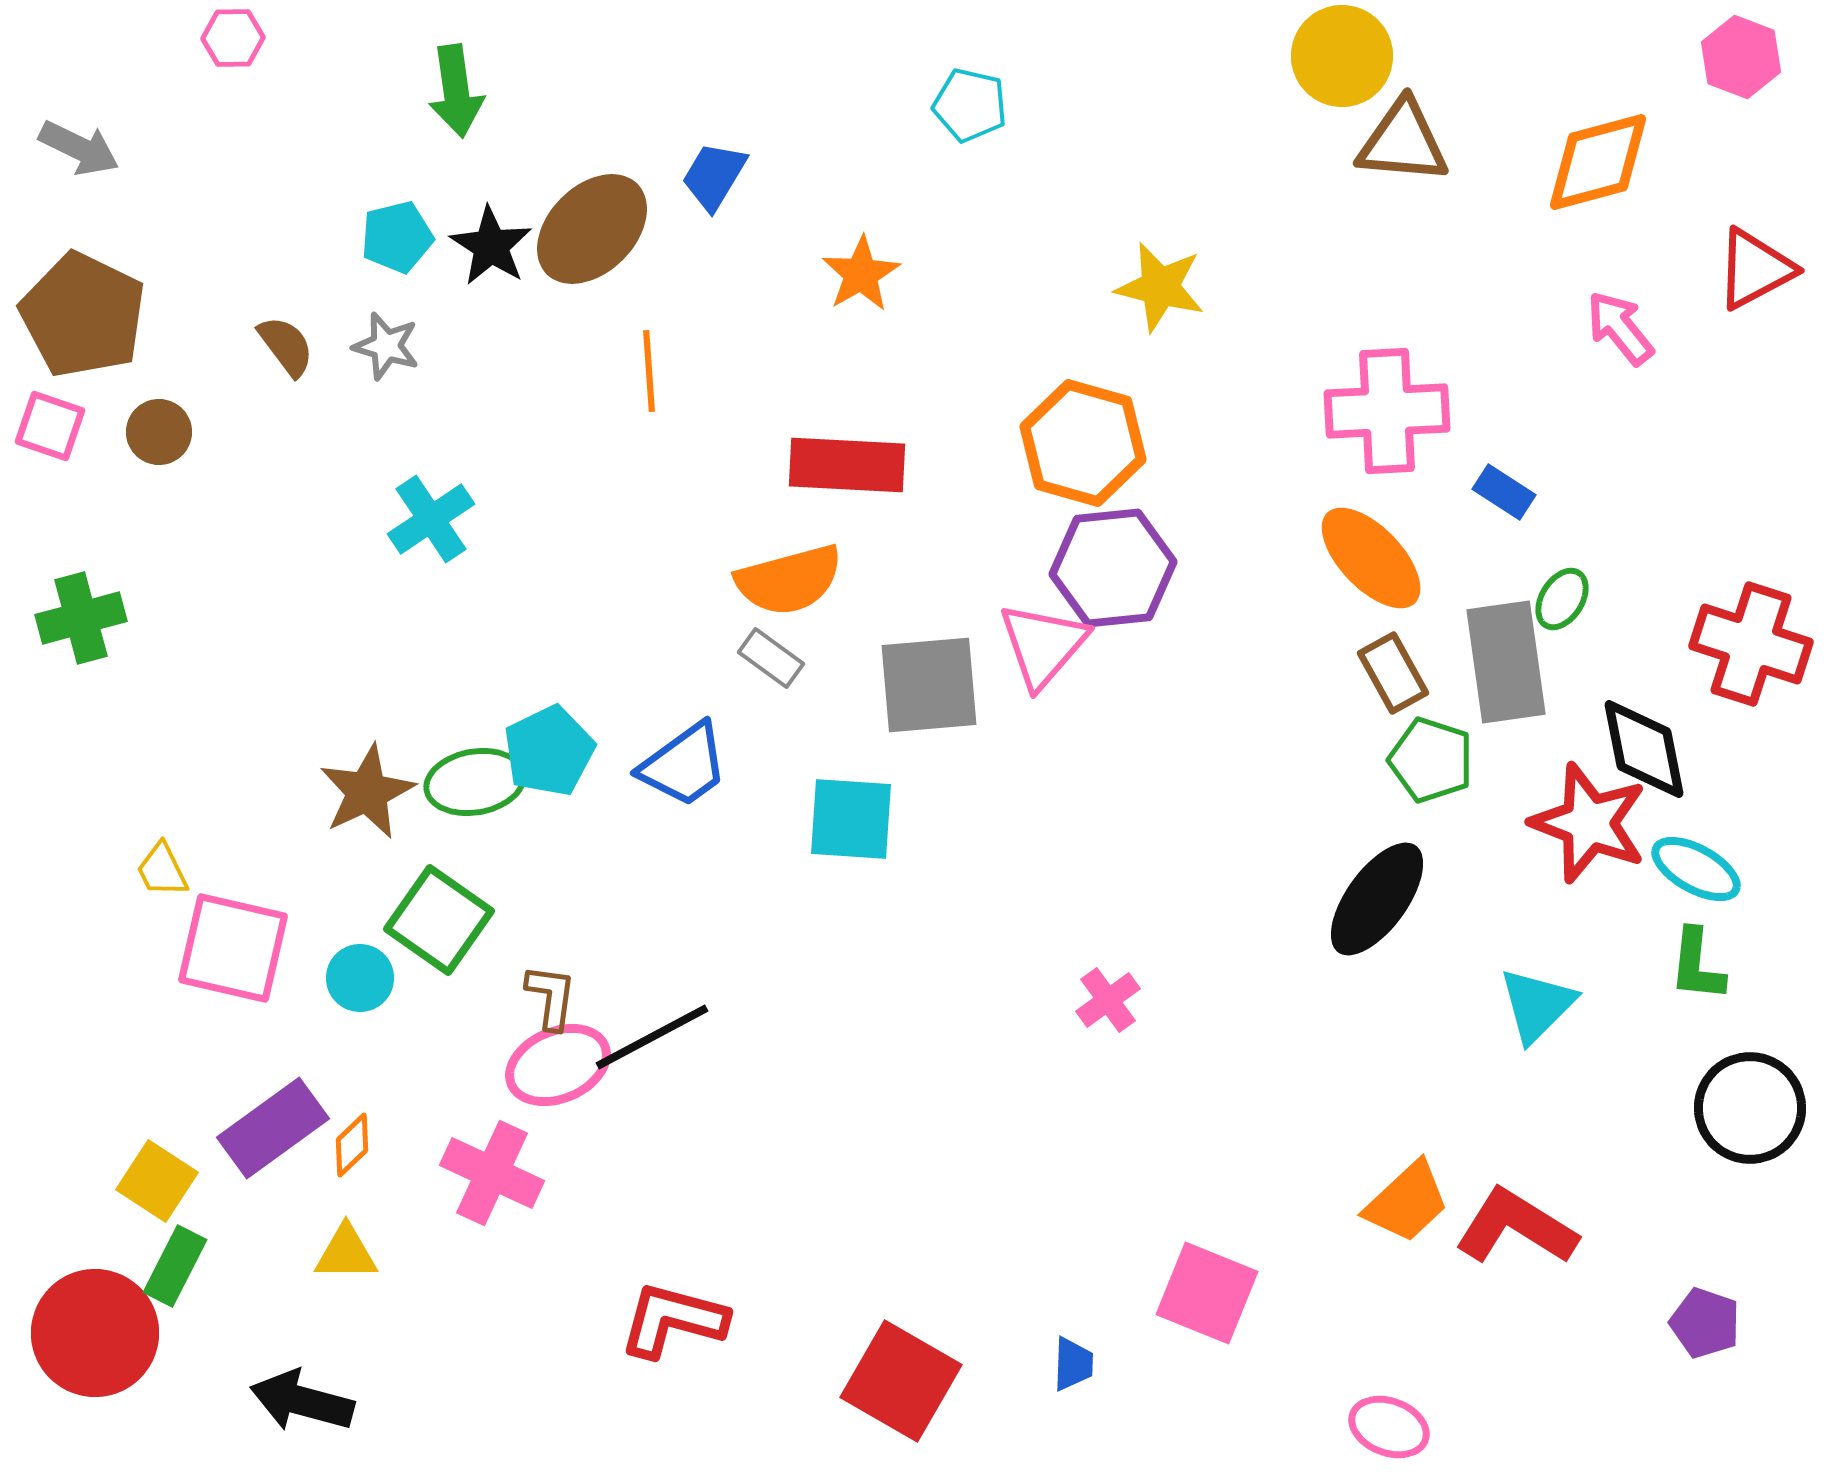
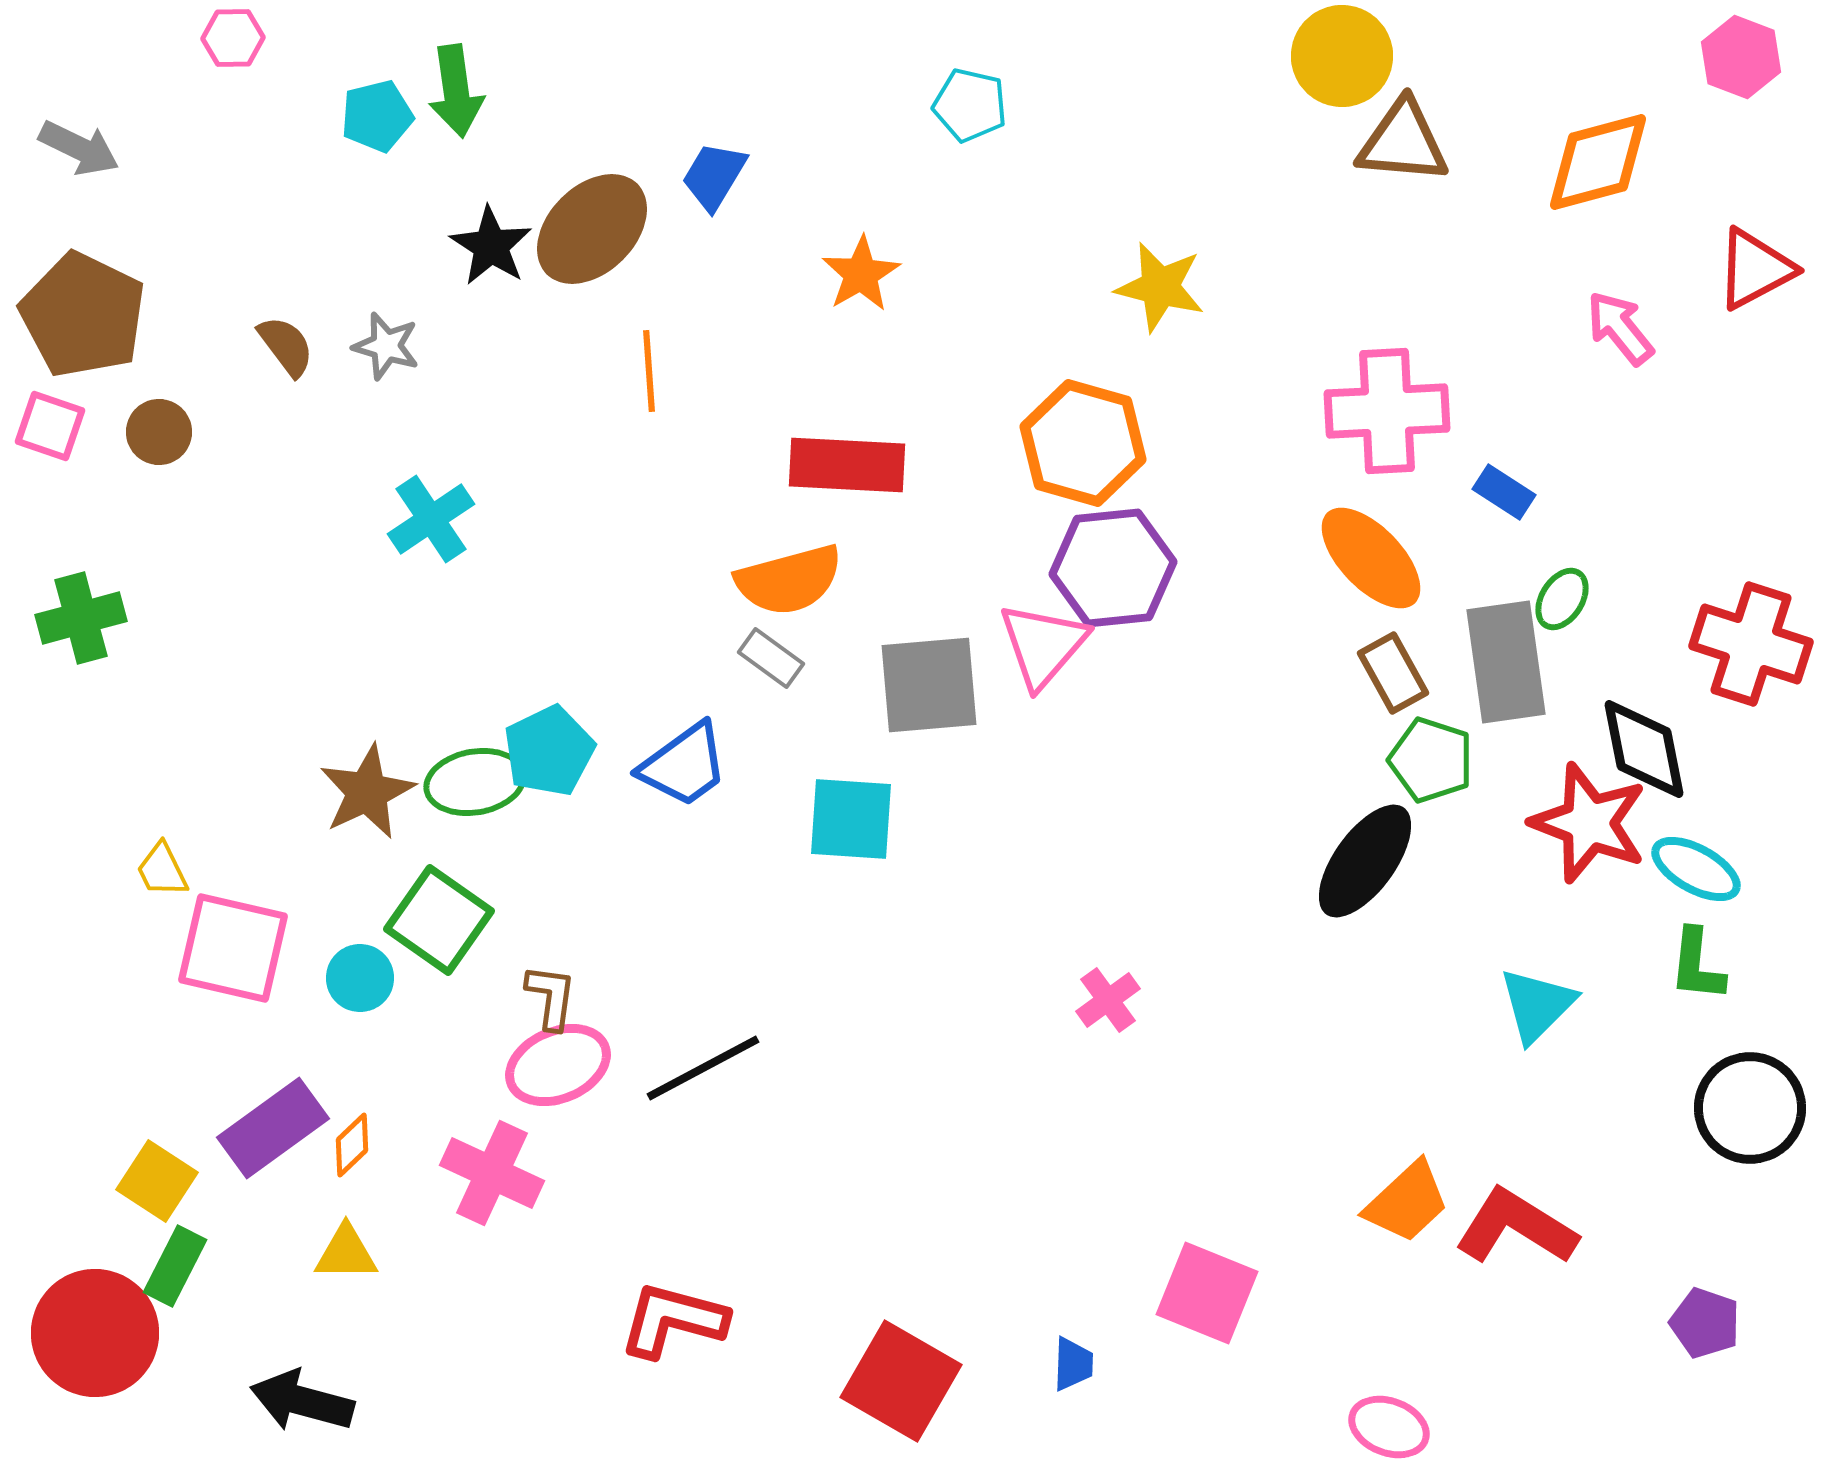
cyan pentagon at (397, 237): moved 20 px left, 121 px up
black ellipse at (1377, 899): moved 12 px left, 38 px up
black line at (652, 1037): moved 51 px right, 31 px down
